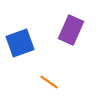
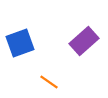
purple rectangle: moved 13 px right, 11 px down; rotated 24 degrees clockwise
